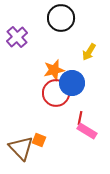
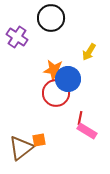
black circle: moved 10 px left
purple cross: rotated 15 degrees counterclockwise
orange star: rotated 20 degrees clockwise
blue circle: moved 4 px left, 4 px up
orange square: rotated 32 degrees counterclockwise
brown triangle: rotated 36 degrees clockwise
